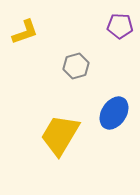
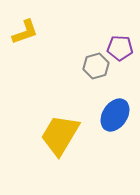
purple pentagon: moved 22 px down
gray hexagon: moved 20 px right
blue ellipse: moved 1 px right, 2 px down
